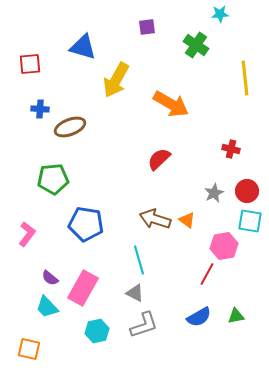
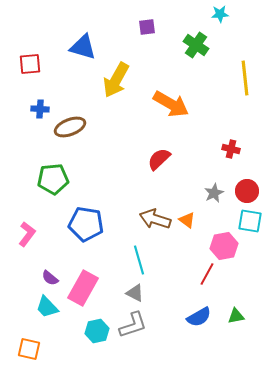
gray L-shape: moved 11 px left
